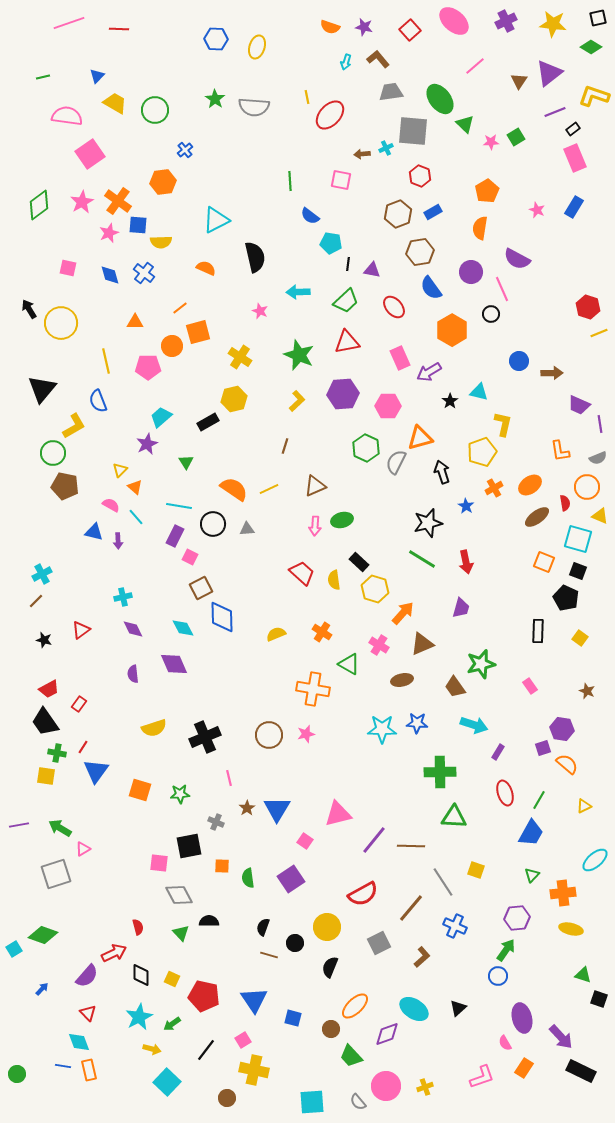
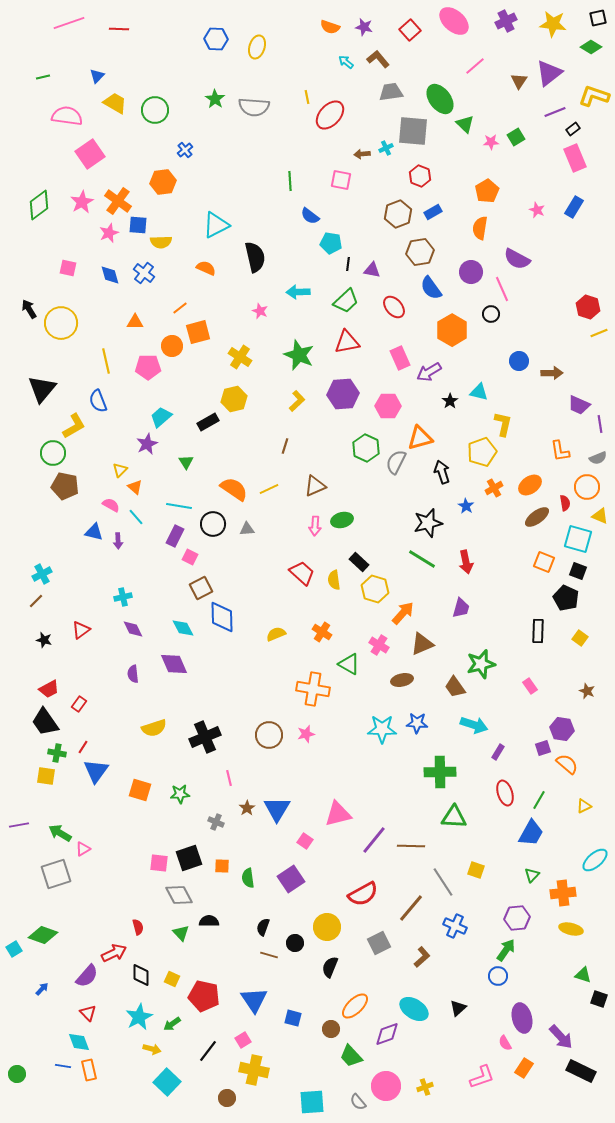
cyan arrow at (346, 62): rotated 112 degrees clockwise
cyan triangle at (216, 220): moved 5 px down
green arrow at (60, 828): moved 5 px down
black square at (189, 846): moved 12 px down; rotated 8 degrees counterclockwise
black line at (206, 1050): moved 2 px right, 1 px down
